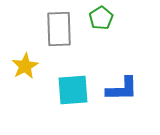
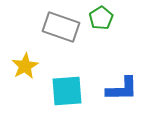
gray rectangle: moved 2 px right, 2 px up; rotated 69 degrees counterclockwise
cyan square: moved 6 px left, 1 px down
